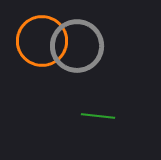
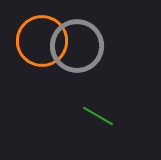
green line: rotated 24 degrees clockwise
